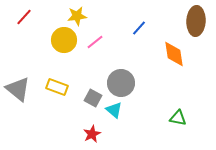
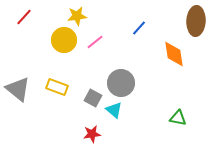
red star: rotated 18 degrees clockwise
